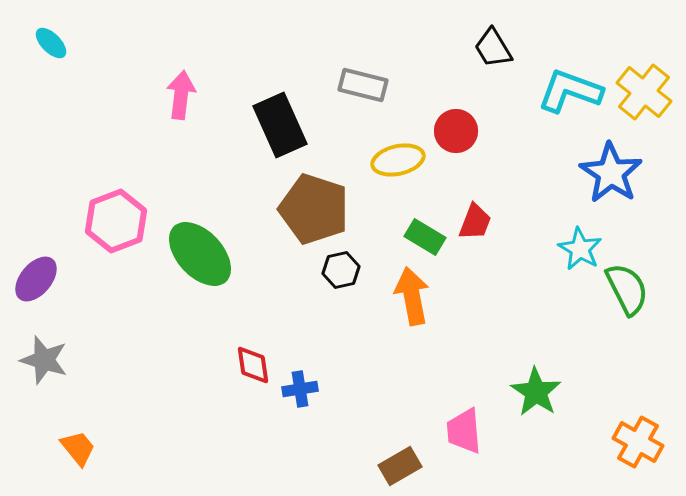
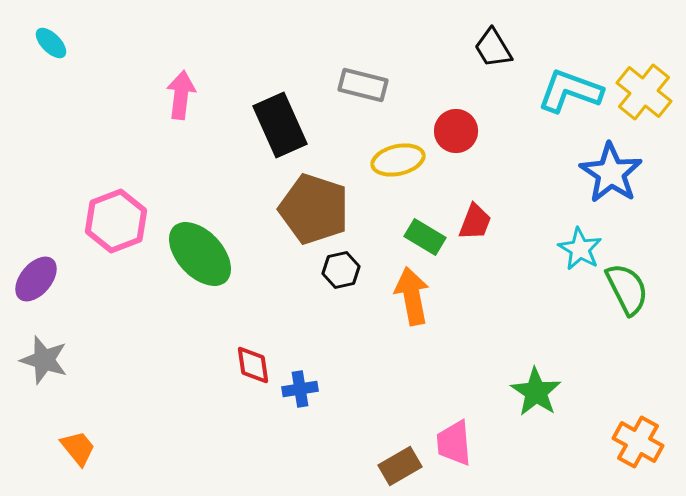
pink trapezoid: moved 10 px left, 12 px down
